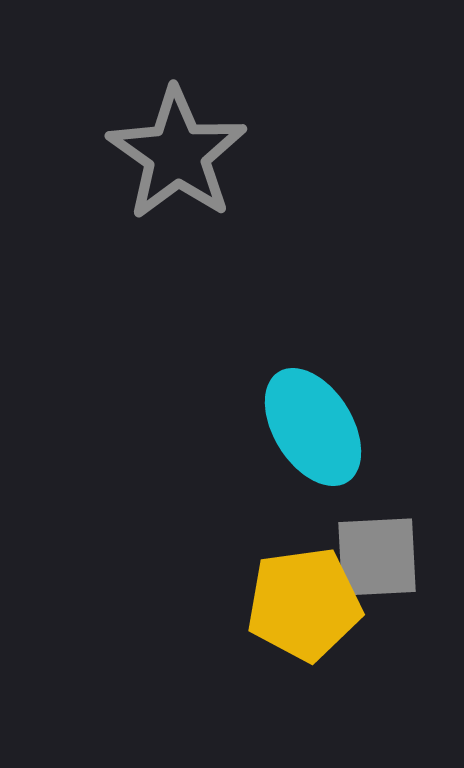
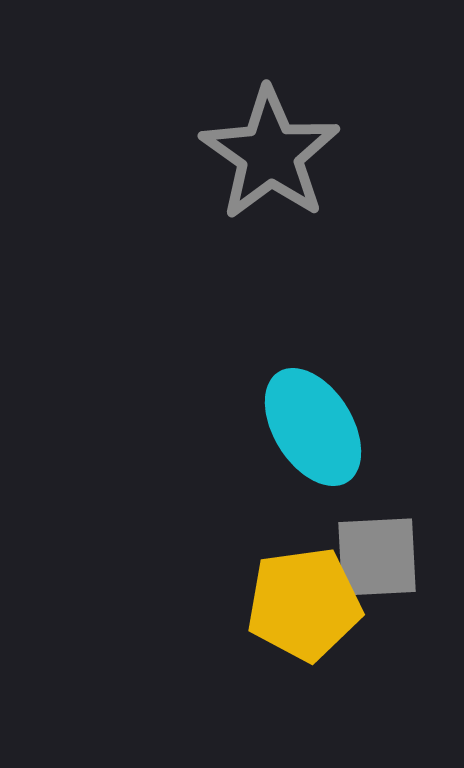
gray star: moved 93 px right
